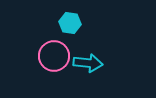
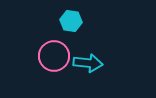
cyan hexagon: moved 1 px right, 2 px up
